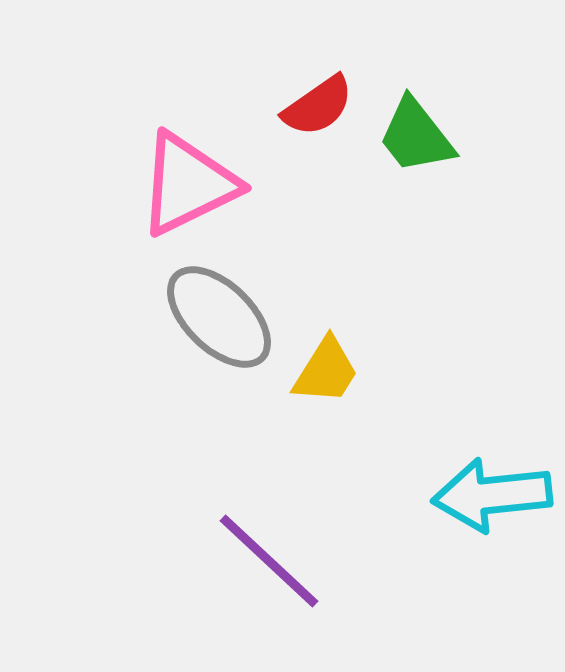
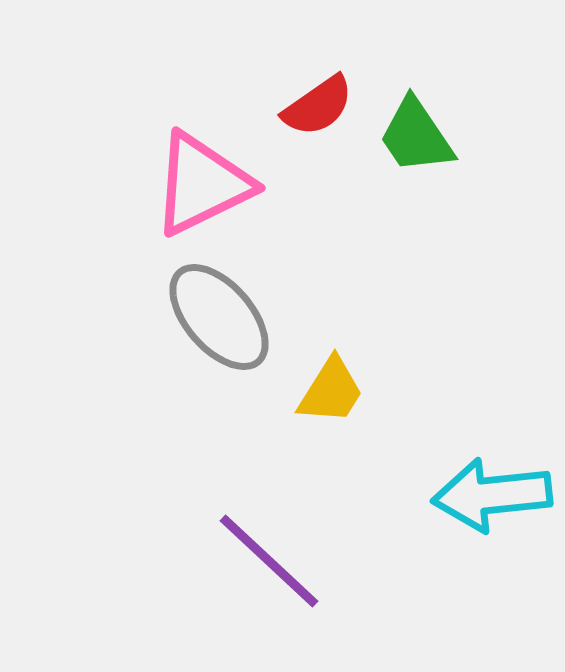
green trapezoid: rotated 4 degrees clockwise
pink triangle: moved 14 px right
gray ellipse: rotated 5 degrees clockwise
yellow trapezoid: moved 5 px right, 20 px down
